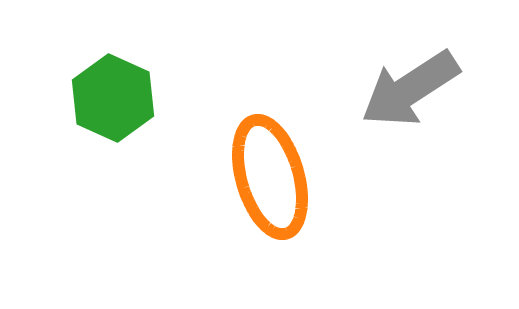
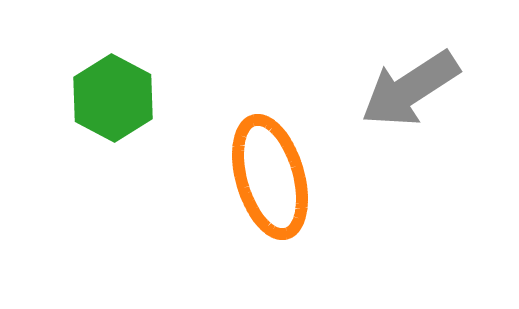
green hexagon: rotated 4 degrees clockwise
